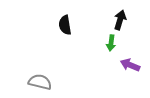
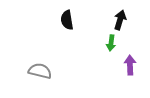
black semicircle: moved 2 px right, 5 px up
purple arrow: rotated 66 degrees clockwise
gray semicircle: moved 11 px up
